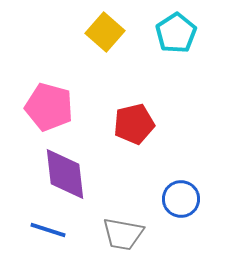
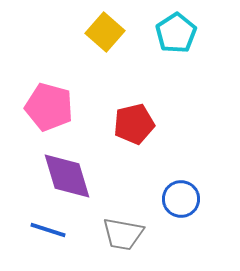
purple diamond: moved 2 px right, 2 px down; rotated 10 degrees counterclockwise
